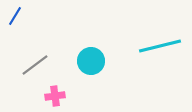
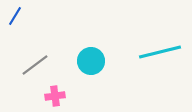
cyan line: moved 6 px down
